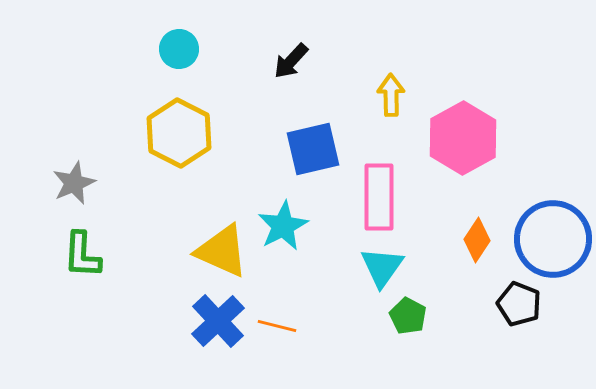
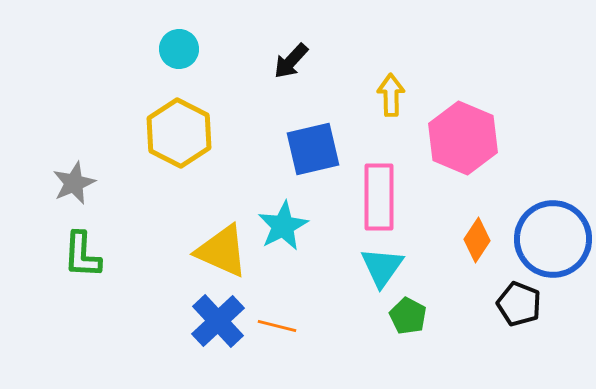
pink hexagon: rotated 8 degrees counterclockwise
